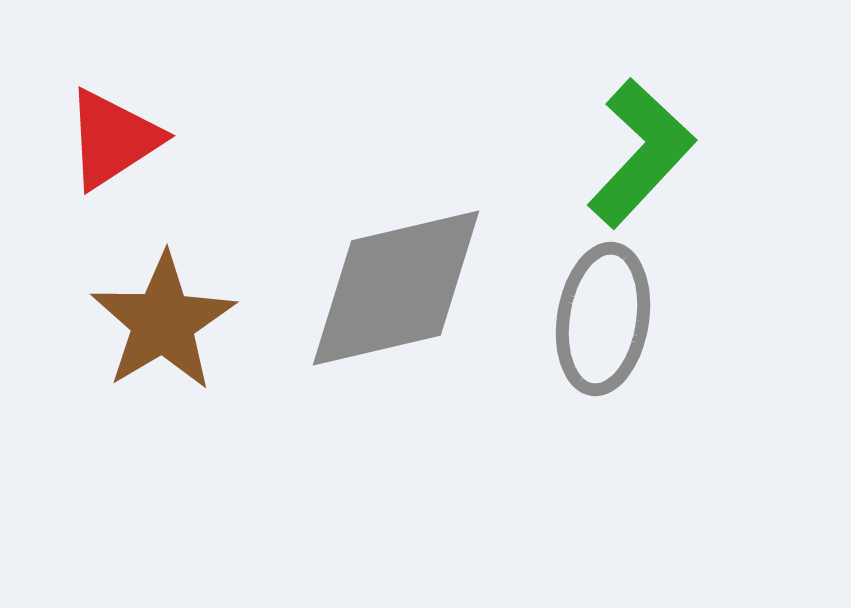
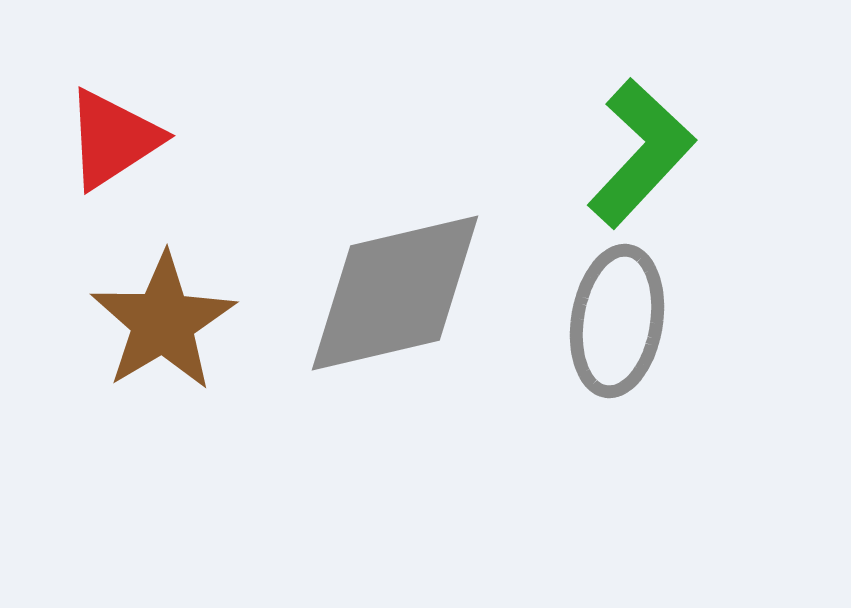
gray diamond: moved 1 px left, 5 px down
gray ellipse: moved 14 px right, 2 px down
